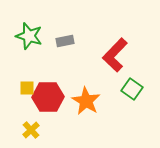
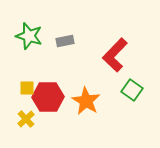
green square: moved 1 px down
yellow cross: moved 5 px left, 11 px up
